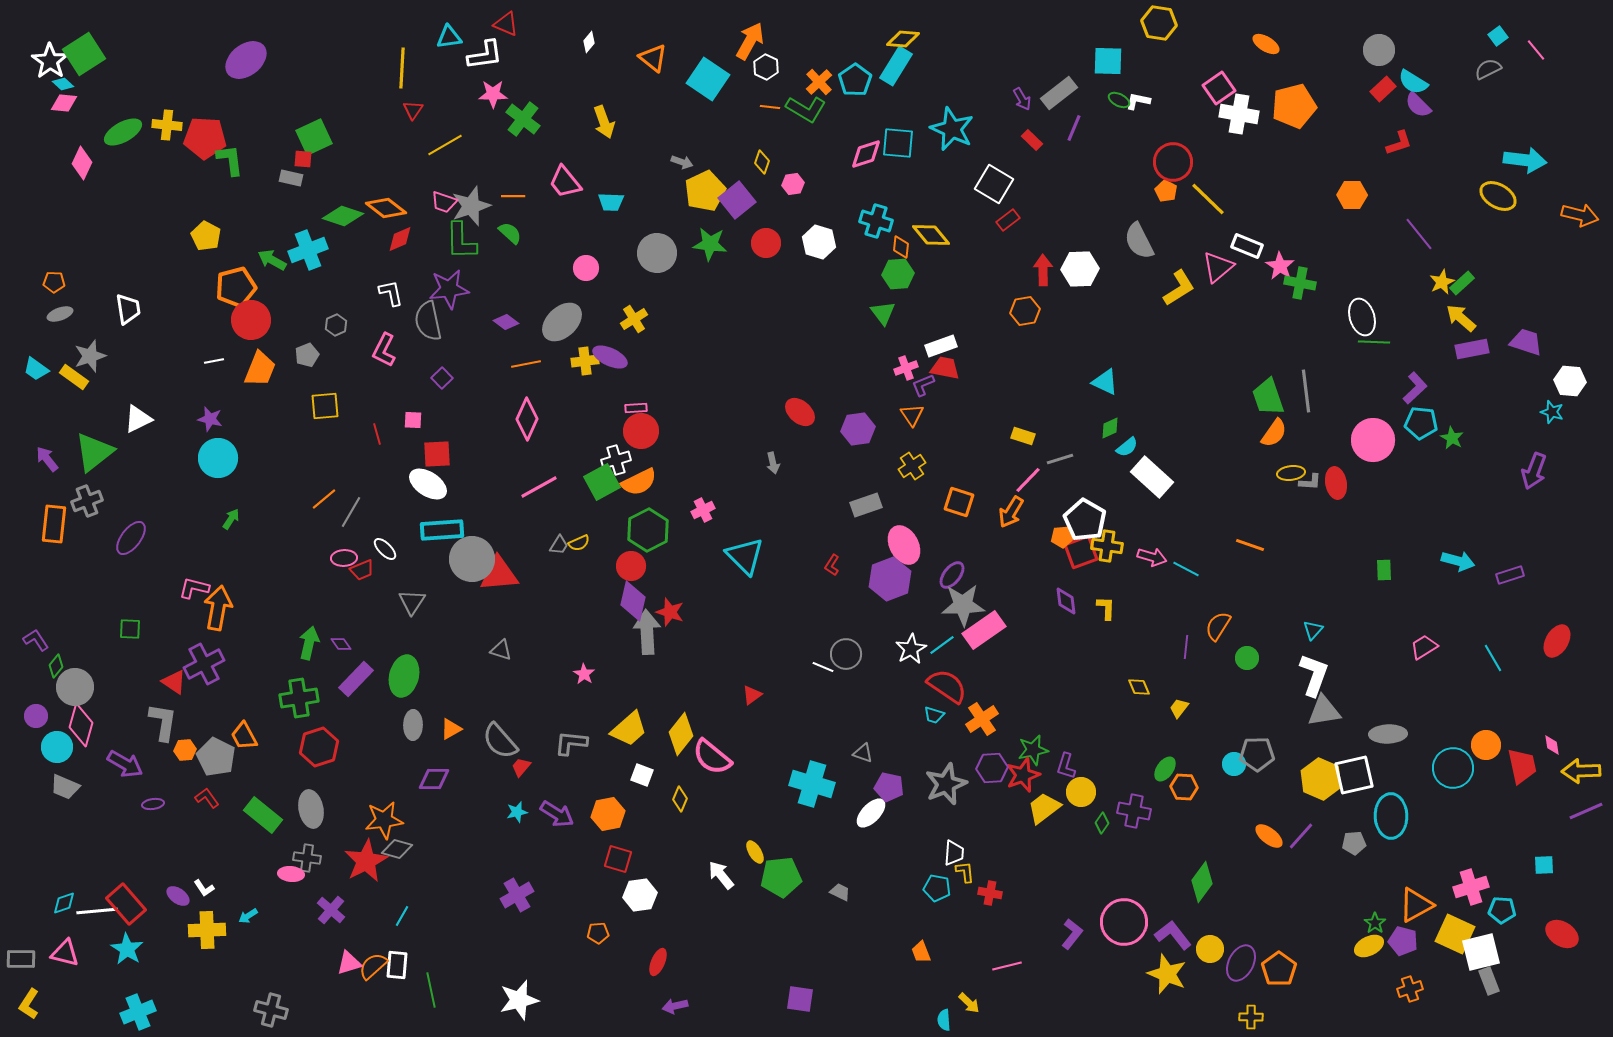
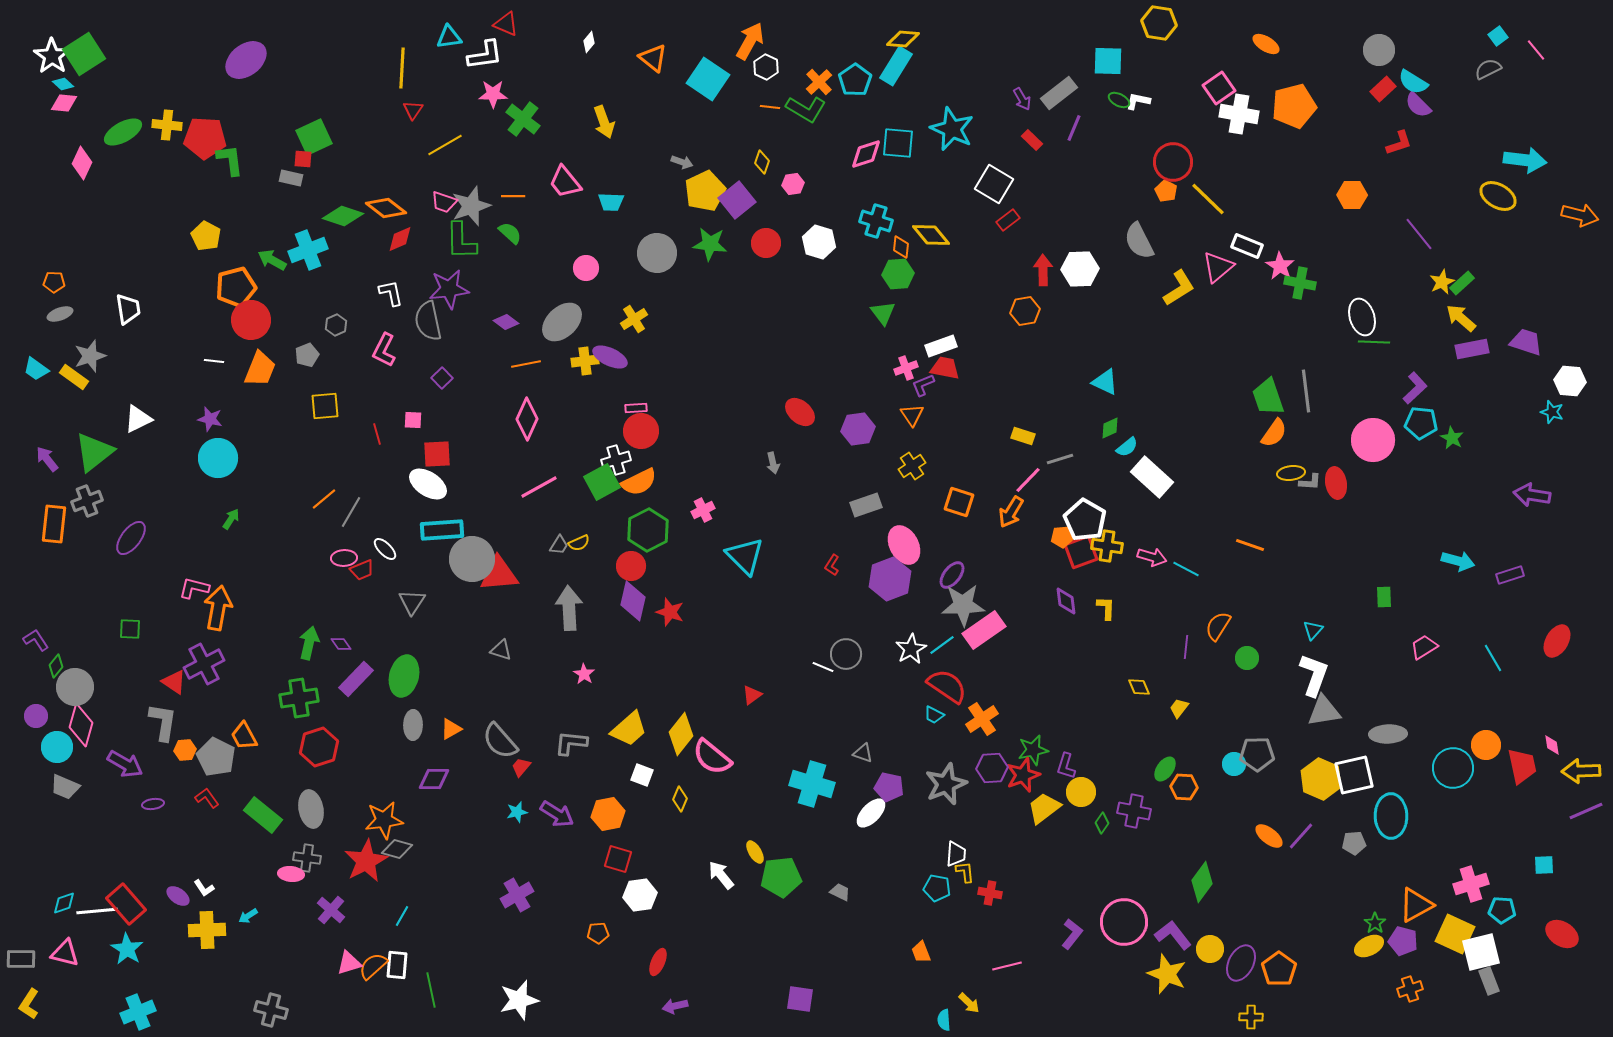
white star at (50, 61): moved 2 px right, 5 px up
white line at (214, 361): rotated 18 degrees clockwise
purple arrow at (1534, 471): moved 2 px left, 24 px down; rotated 78 degrees clockwise
green rectangle at (1384, 570): moved 27 px down
gray arrow at (647, 632): moved 78 px left, 24 px up
cyan trapezoid at (934, 715): rotated 10 degrees clockwise
white trapezoid at (954, 853): moved 2 px right, 1 px down
pink cross at (1471, 887): moved 3 px up
